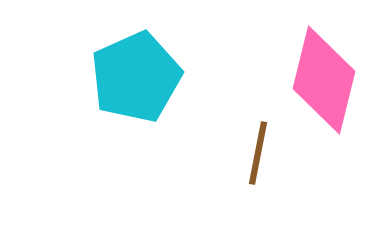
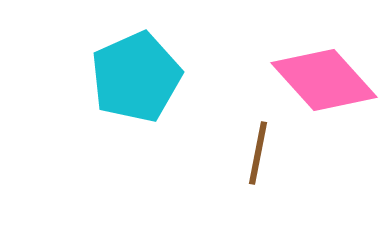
pink diamond: rotated 56 degrees counterclockwise
